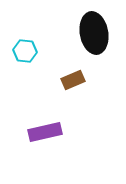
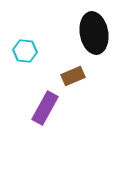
brown rectangle: moved 4 px up
purple rectangle: moved 24 px up; rotated 48 degrees counterclockwise
